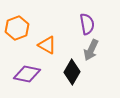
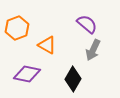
purple semicircle: rotated 40 degrees counterclockwise
gray arrow: moved 2 px right
black diamond: moved 1 px right, 7 px down
